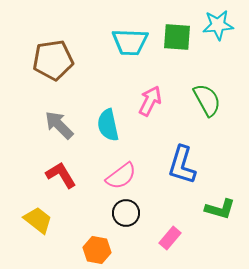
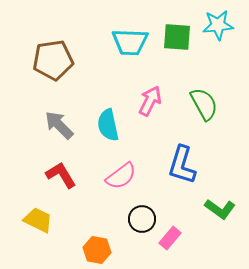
green semicircle: moved 3 px left, 4 px down
green L-shape: rotated 20 degrees clockwise
black circle: moved 16 px right, 6 px down
yellow trapezoid: rotated 12 degrees counterclockwise
